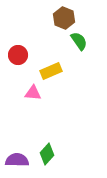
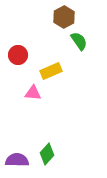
brown hexagon: moved 1 px up; rotated 10 degrees clockwise
